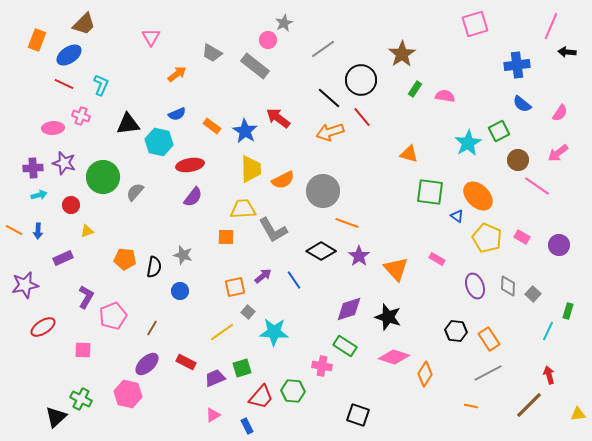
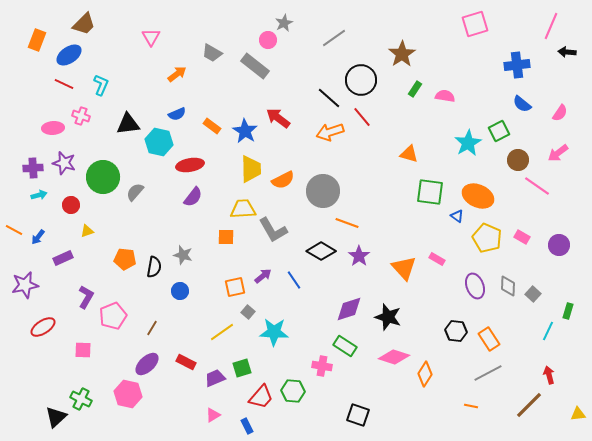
gray line at (323, 49): moved 11 px right, 11 px up
orange ellipse at (478, 196): rotated 20 degrees counterclockwise
blue arrow at (38, 231): moved 6 px down; rotated 35 degrees clockwise
orange triangle at (396, 269): moved 8 px right, 1 px up
